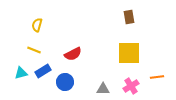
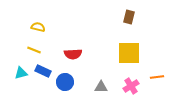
brown rectangle: rotated 24 degrees clockwise
yellow semicircle: moved 1 px right, 2 px down; rotated 88 degrees clockwise
red semicircle: rotated 24 degrees clockwise
blue rectangle: rotated 56 degrees clockwise
gray triangle: moved 2 px left, 2 px up
